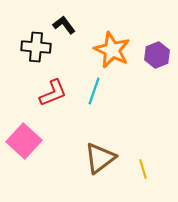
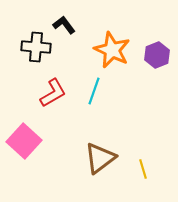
red L-shape: rotated 8 degrees counterclockwise
